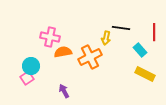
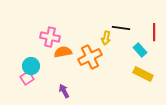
yellow rectangle: moved 2 px left
